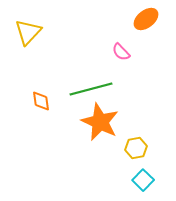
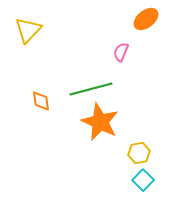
yellow triangle: moved 2 px up
pink semicircle: rotated 66 degrees clockwise
yellow hexagon: moved 3 px right, 5 px down
